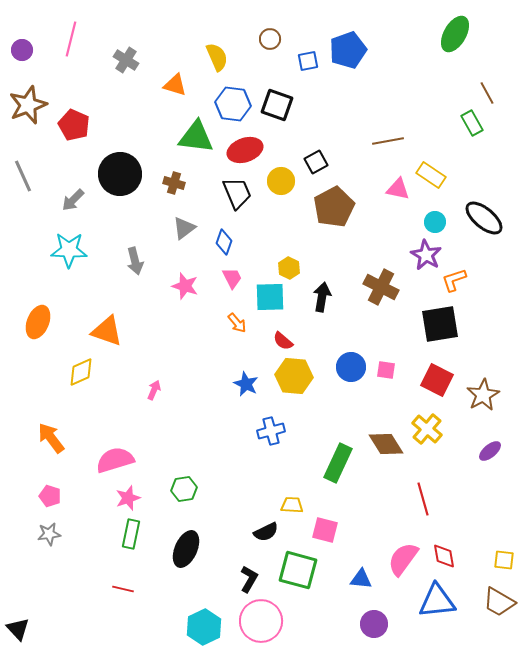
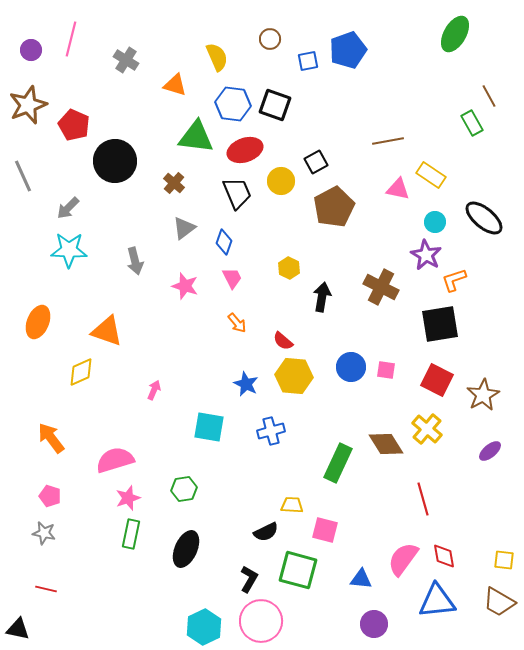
purple circle at (22, 50): moved 9 px right
brown line at (487, 93): moved 2 px right, 3 px down
black square at (277, 105): moved 2 px left
black circle at (120, 174): moved 5 px left, 13 px up
brown cross at (174, 183): rotated 25 degrees clockwise
gray arrow at (73, 200): moved 5 px left, 8 px down
cyan square at (270, 297): moved 61 px left, 130 px down; rotated 12 degrees clockwise
gray star at (49, 534): moved 5 px left, 1 px up; rotated 20 degrees clockwise
red line at (123, 589): moved 77 px left
black triangle at (18, 629): rotated 35 degrees counterclockwise
